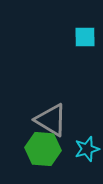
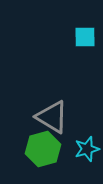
gray triangle: moved 1 px right, 3 px up
green hexagon: rotated 20 degrees counterclockwise
